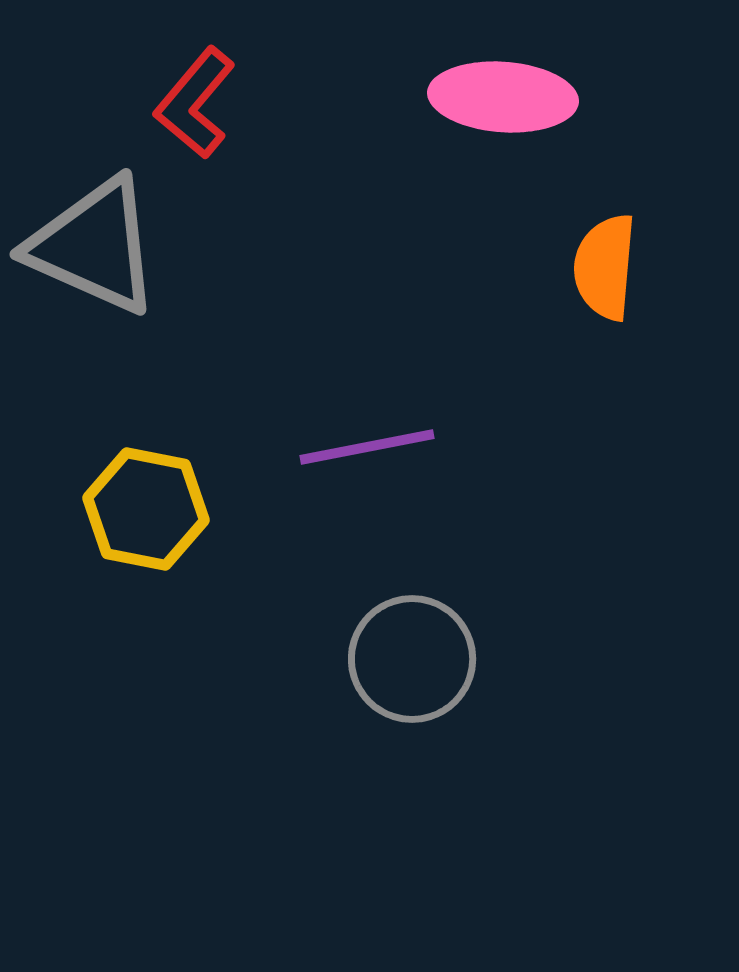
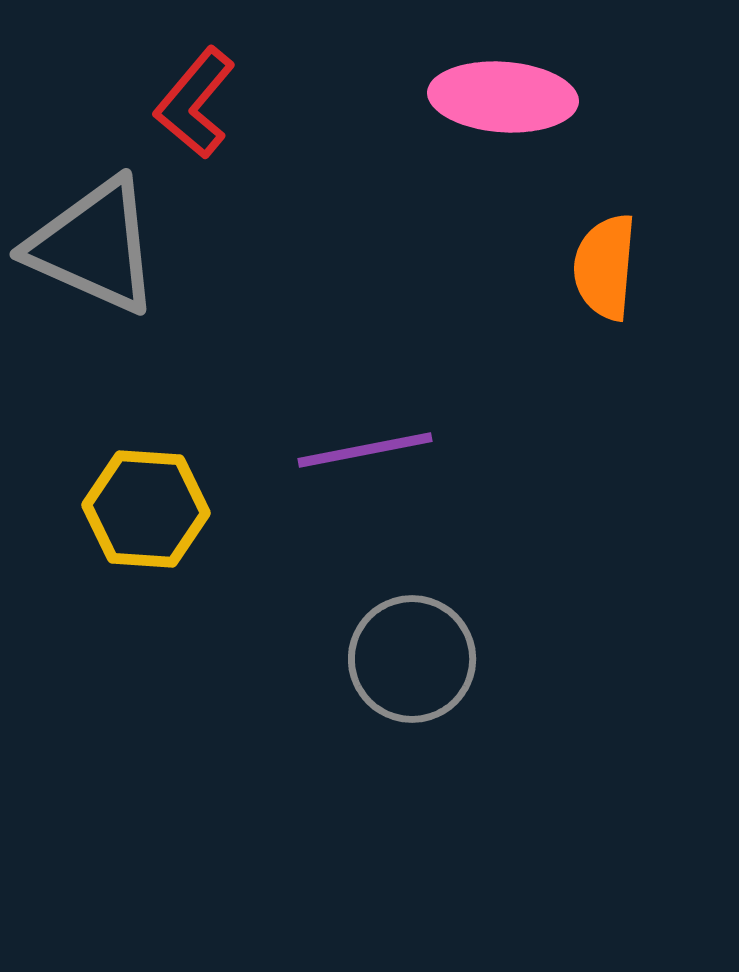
purple line: moved 2 px left, 3 px down
yellow hexagon: rotated 7 degrees counterclockwise
